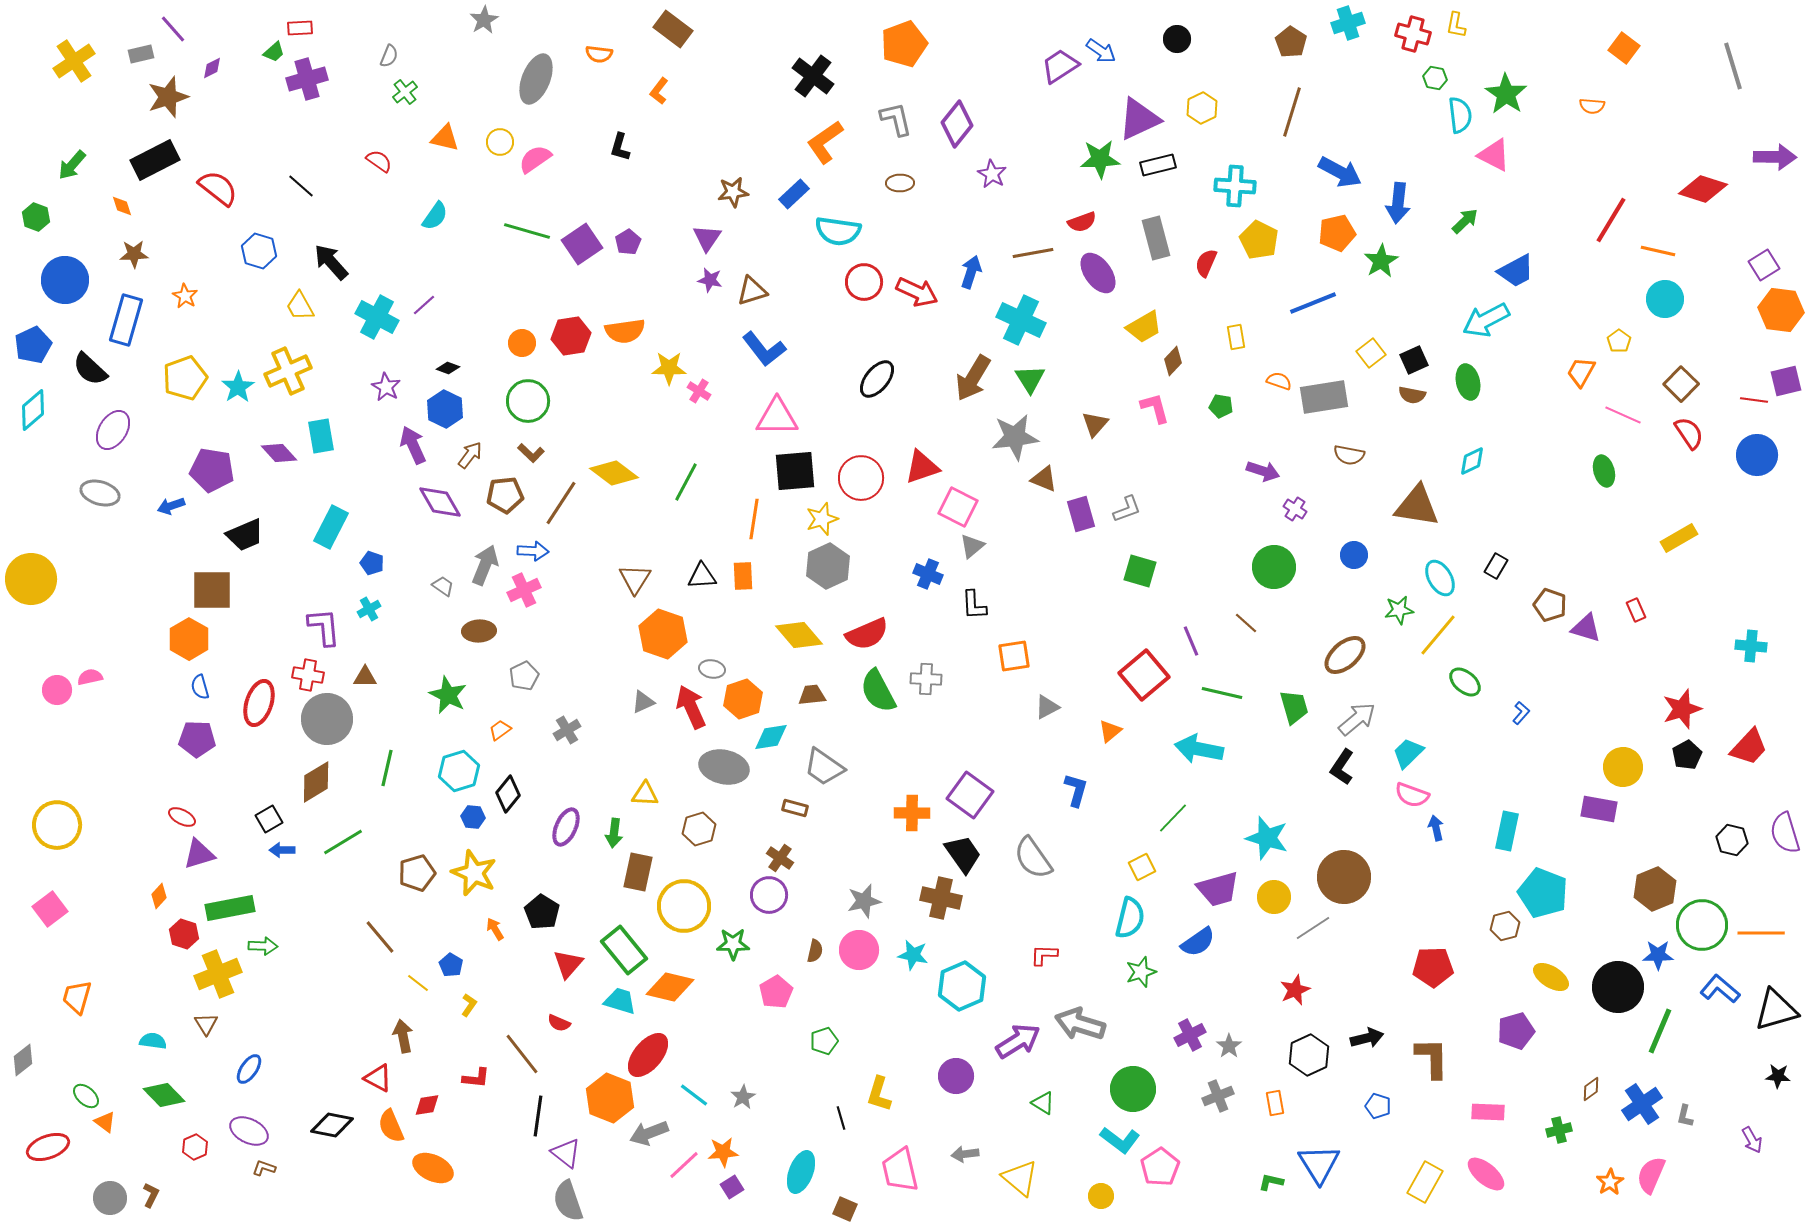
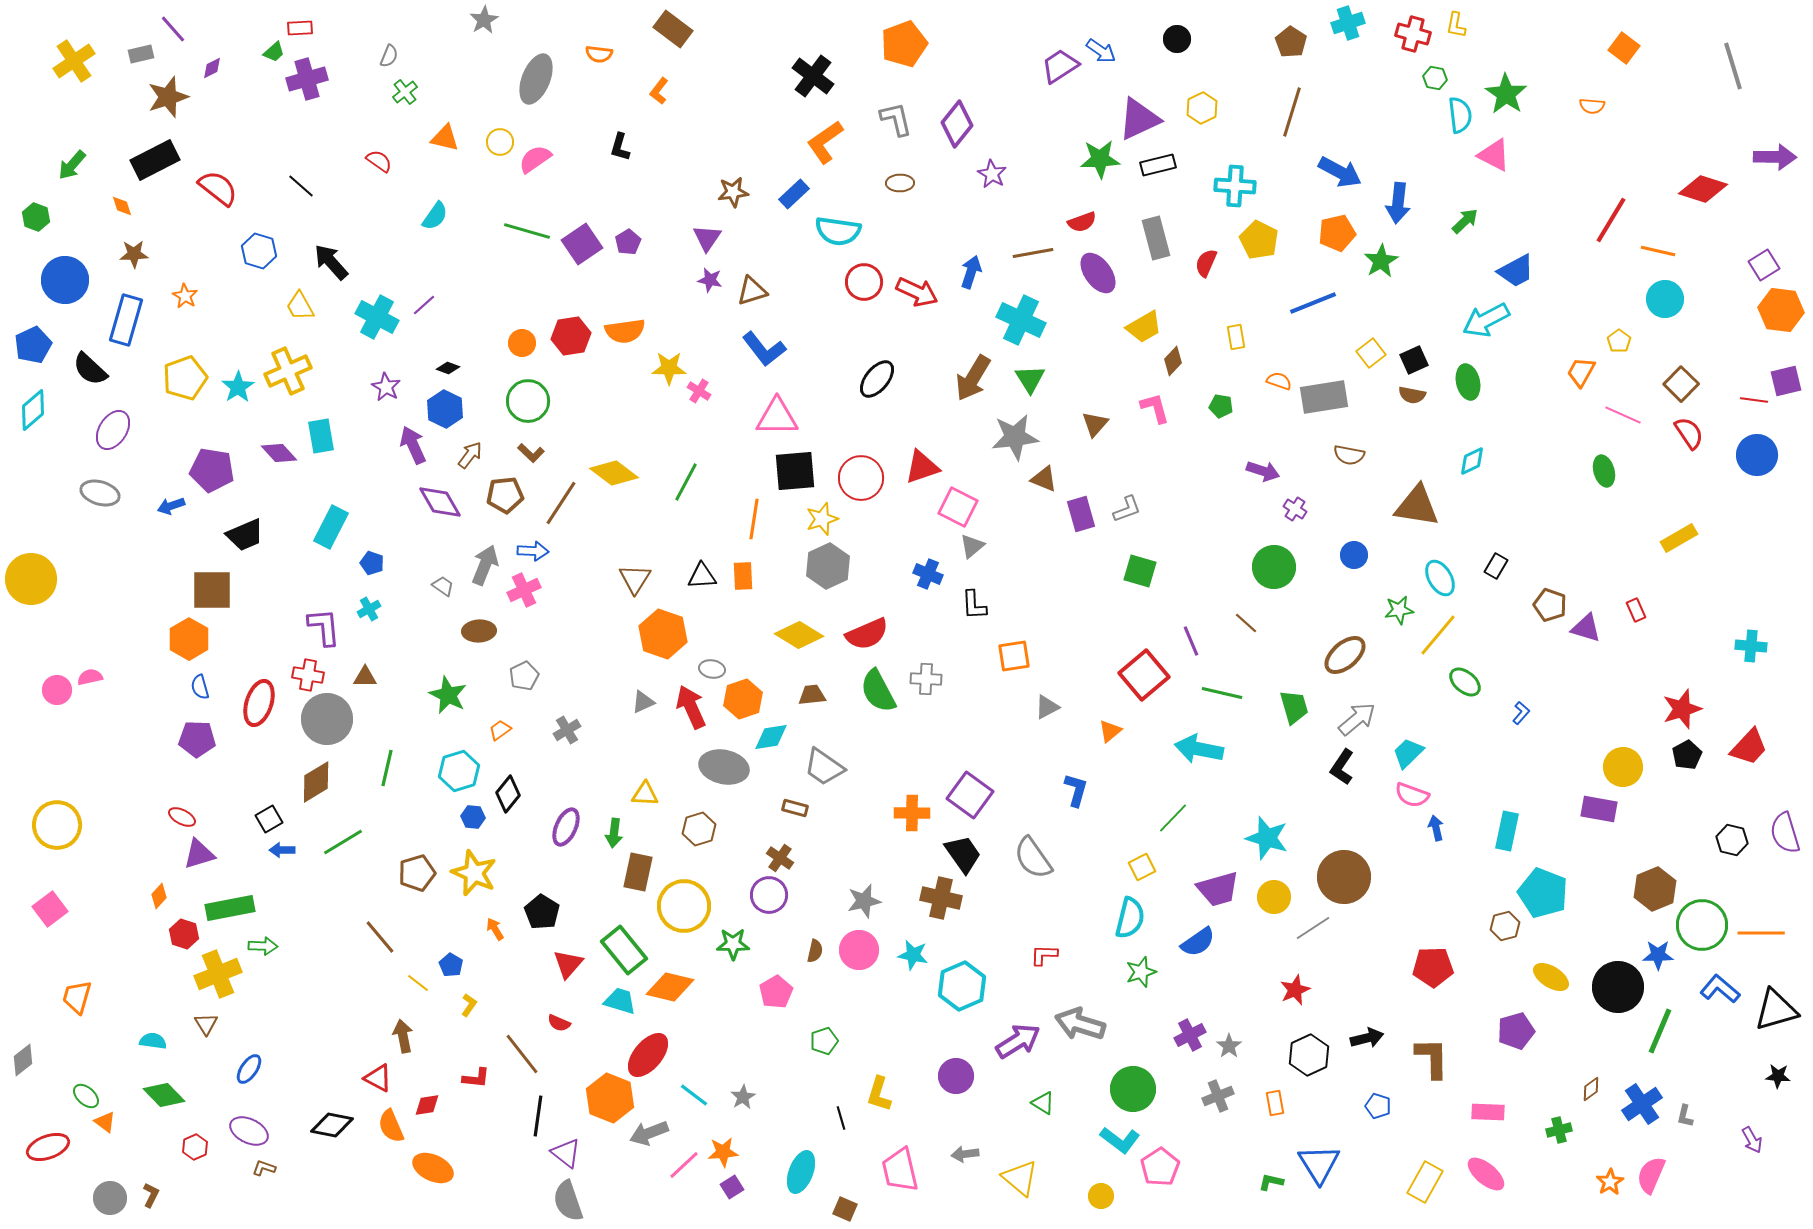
yellow diamond at (799, 635): rotated 18 degrees counterclockwise
